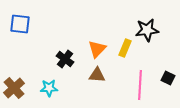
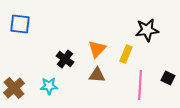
yellow rectangle: moved 1 px right, 6 px down
cyan star: moved 2 px up
